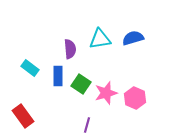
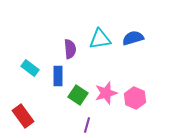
green square: moved 3 px left, 11 px down
